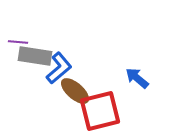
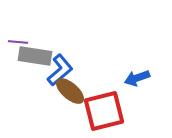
blue L-shape: moved 1 px right, 2 px down
blue arrow: rotated 60 degrees counterclockwise
brown ellipse: moved 5 px left
red square: moved 4 px right
